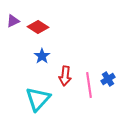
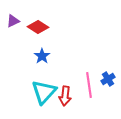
red arrow: moved 20 px down
cyan triangle: moved 6 px right, 7 px up
